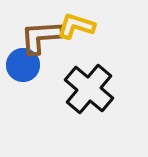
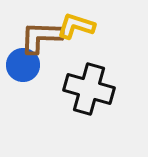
brown L-shape: rotated 6 degrees clockwise
black cross: rotated 24 degrees counterclockwise
